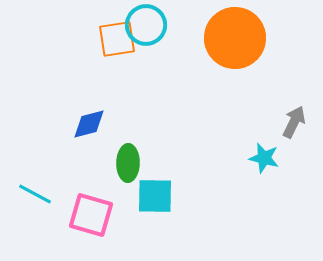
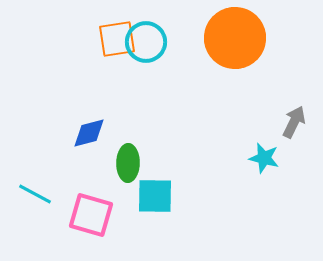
cyan circle: moved 17 px down
blue diamond: moved 9 px down
